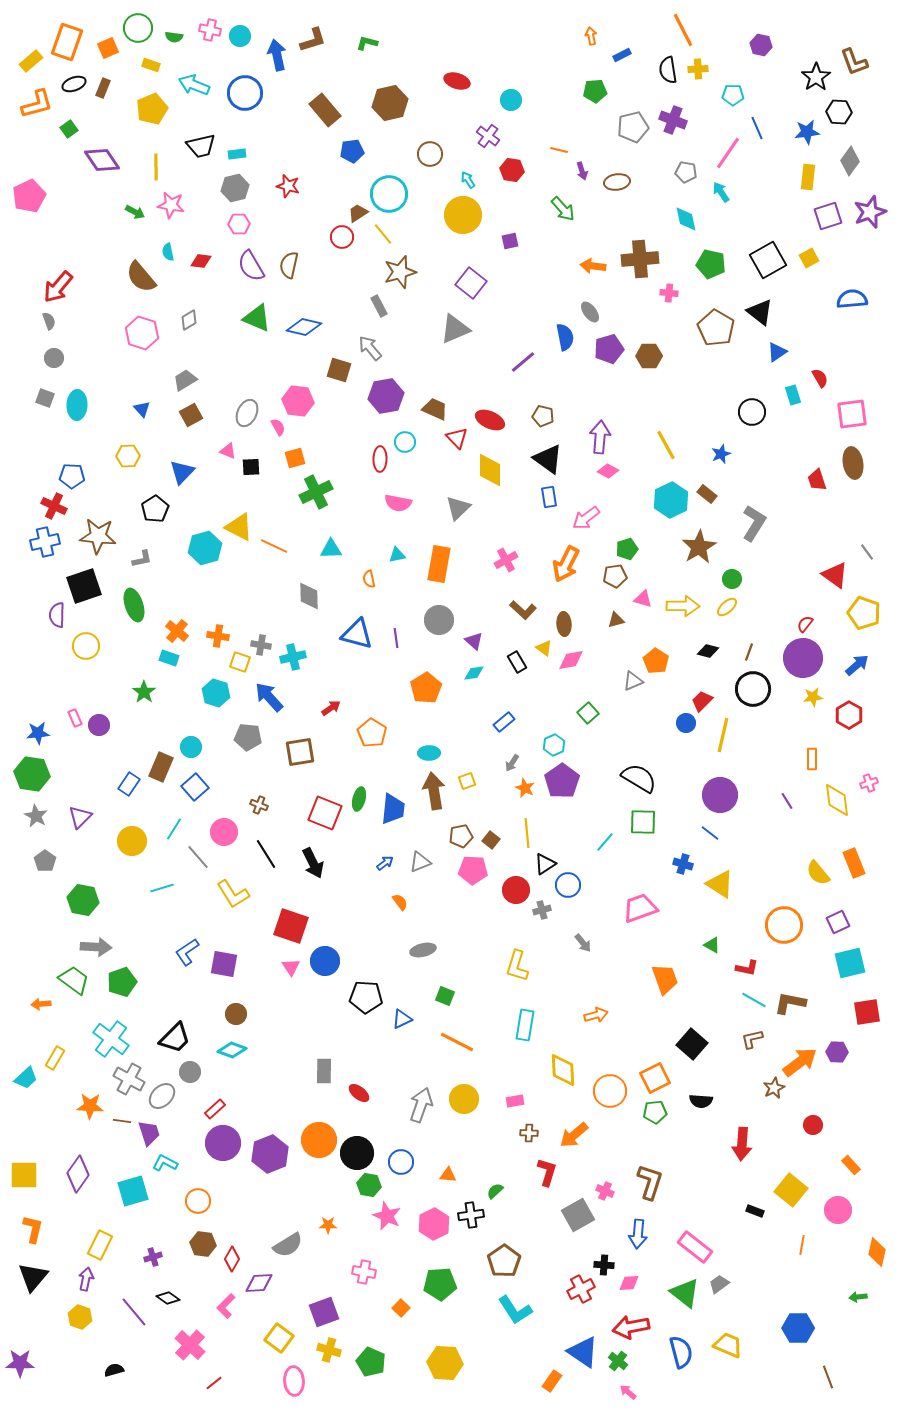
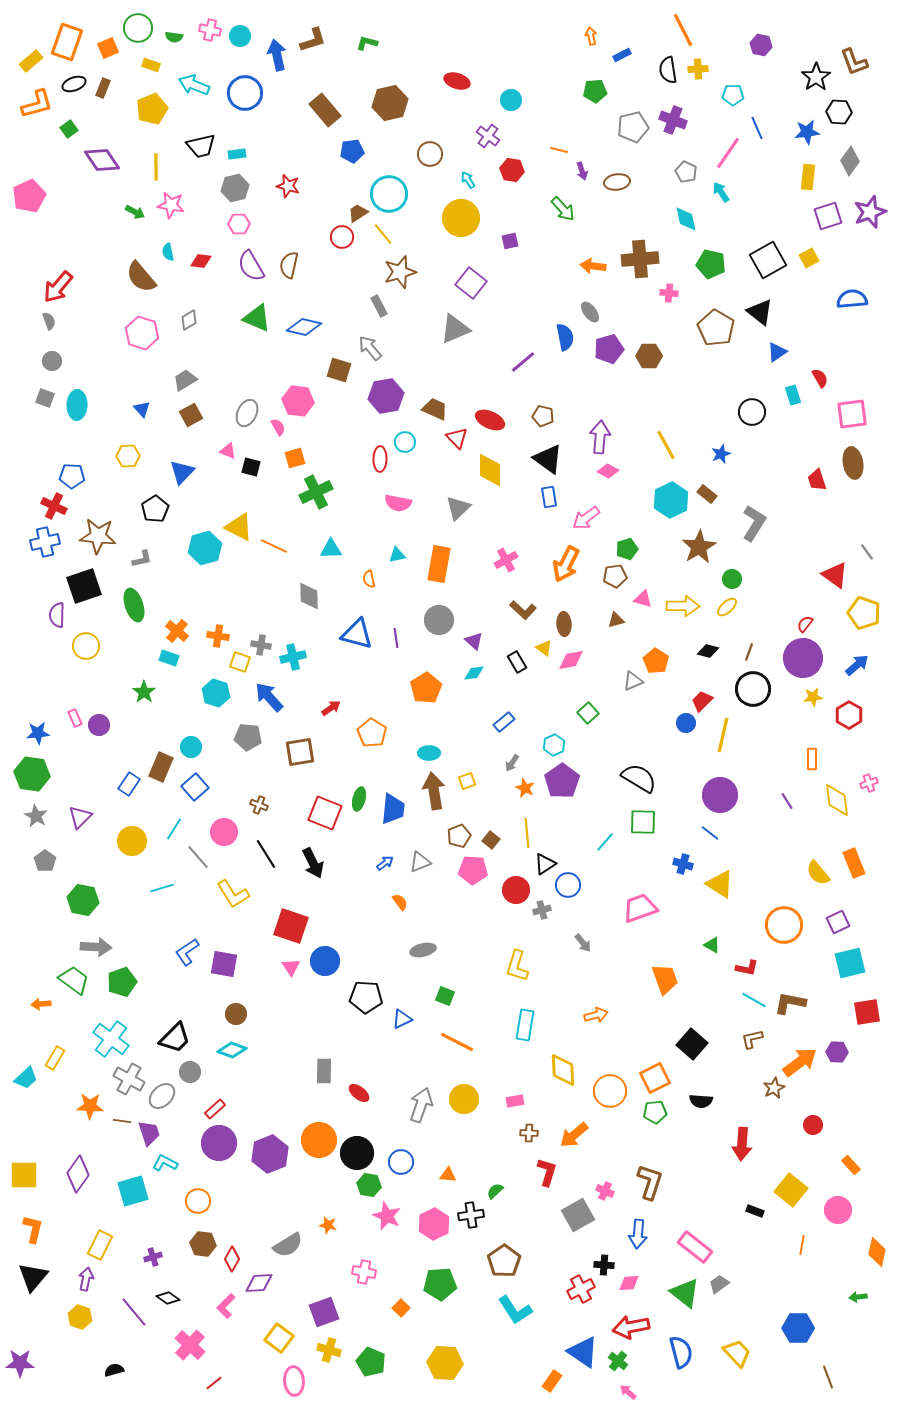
gray pentagon at (686, 172): rotated 15 degrees clockwise
yellow circle at (463, 215): moved 2 px left, 3 px down
gray circle at (54, 358): moved 2 px left, 3 px down
black square at (251, 467): rotated 18 degrees clockwise
brown pentagon at (461, 836): moved 2 px left; rotated 10 degrees counterclockwise
purple circle at (223, 1143): moved 4 px left
orange star at (328, 1225): rotated 12 degrees clockwise
yellow trapezoid at (728, 1345): moved 9 px right, 8 px down; rotated 24 degrees clockwise
